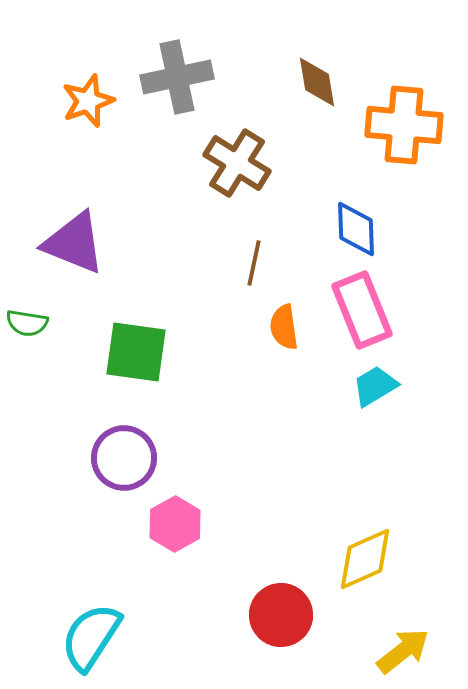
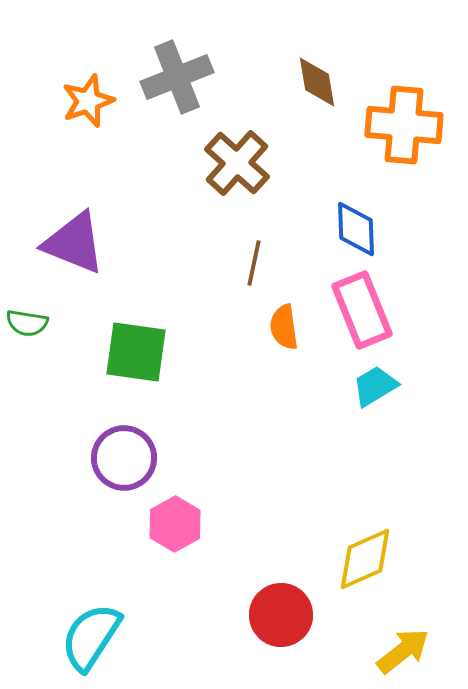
gray cross: rotated 10 degrees counterclockwise
brown cross: rotated 10 degrees clockwise
